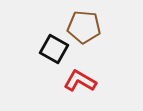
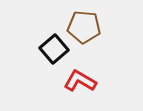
black square: rotated 20 degrees clockwise
